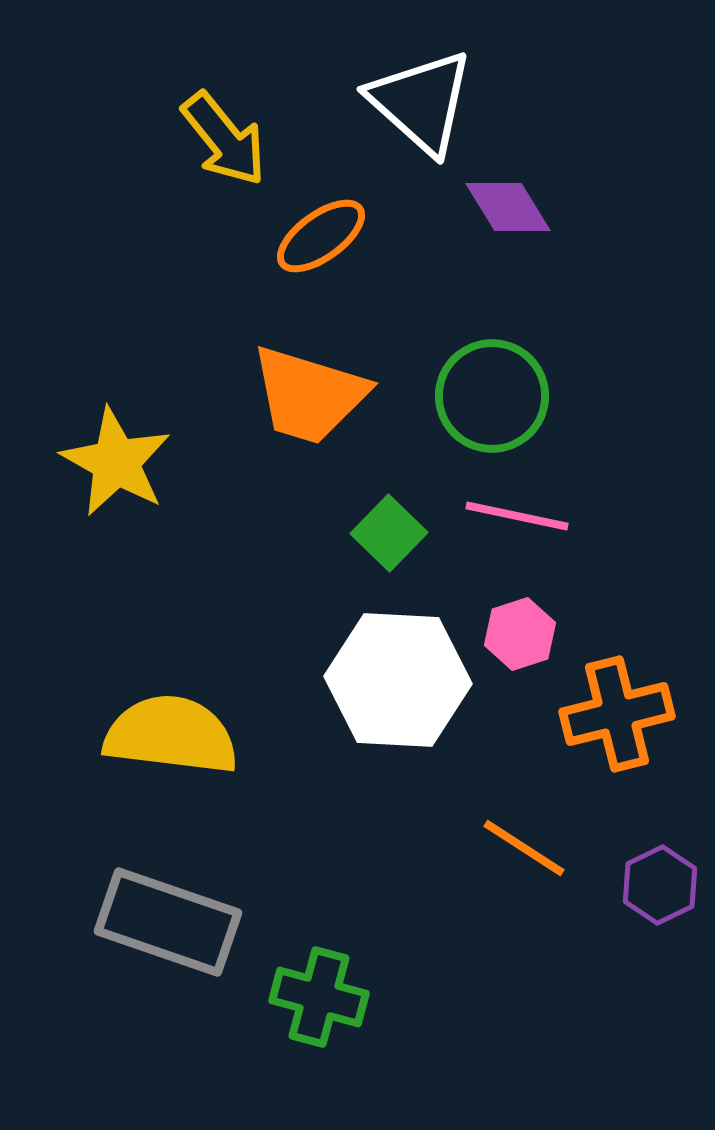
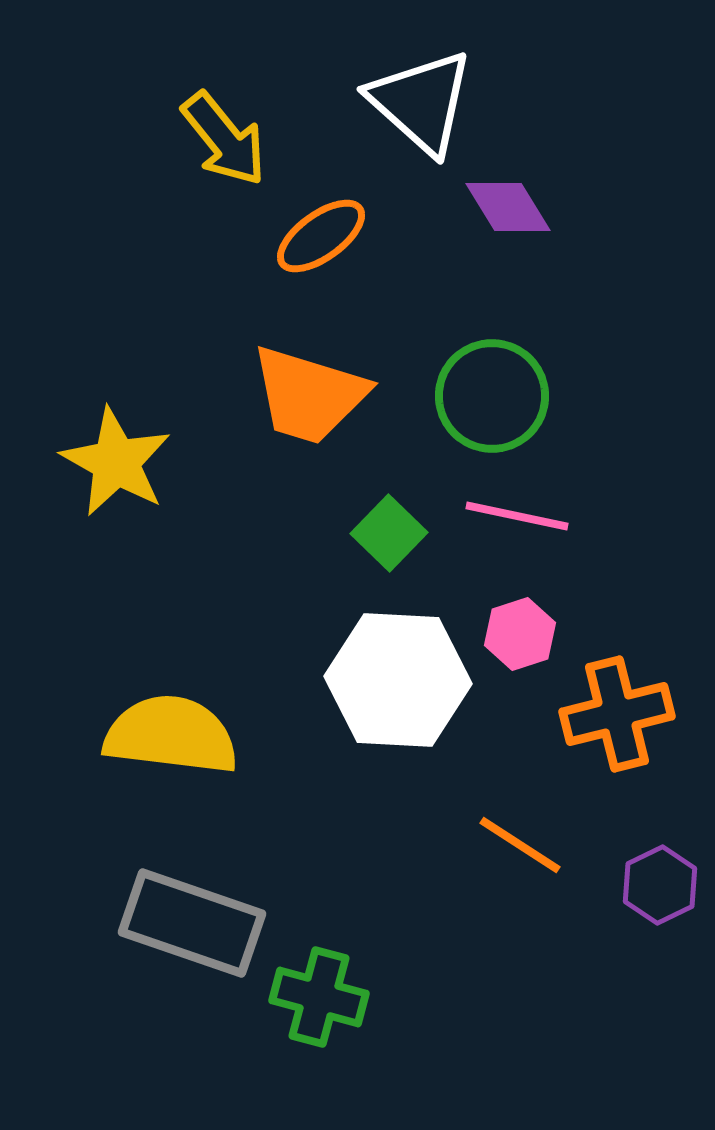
orange line: moved 4 px left, 3 px up
gray rectangle: moved 24 px right, 1 px down
